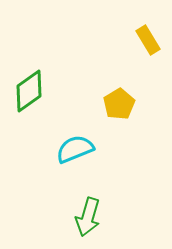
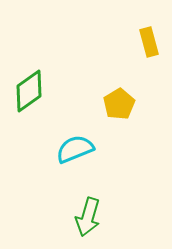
yellow rectangle: moved 1 px right, 2 px down; rotated 16 degrees clockwise
